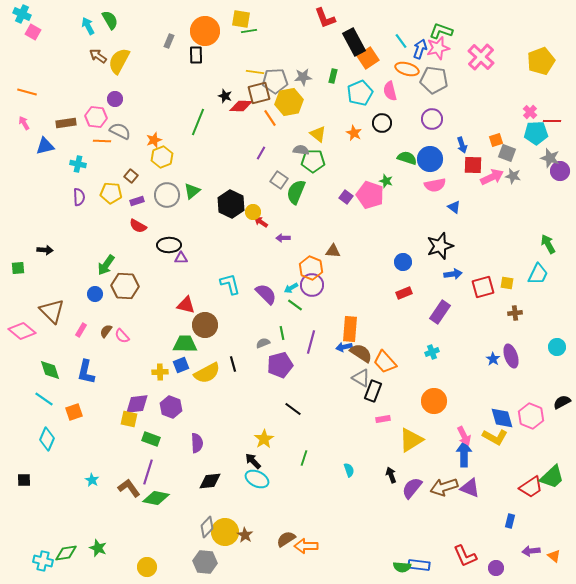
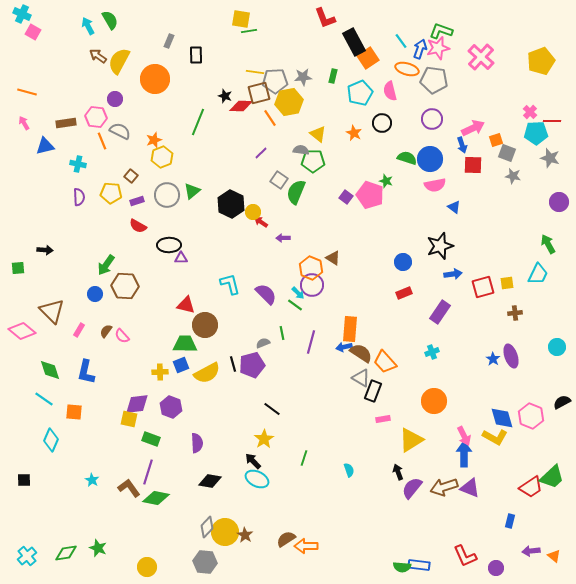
orange circle at (205, 31): moved 50 px left, 48 px down
orange line at (102, 141): rotated 66 degrees clockwise
purple line at (261, 153): rotated 16 degrees clockwise
purple circle at (560, 171): moved 1 px left, 31 px down
pink arrow at (492, 177): moved 19 px left, 49 px up
brown triangle at (333, 251): moved 7 px down; rotated 28 degrees clockwise
yellow square at (507, 283): rotated 16 degrees counterclockwise
cyan arrow at (291, 288): moved 7 px right, 5 px down; rotated 104 degrees counterclockwise
pink rectangle at (81, 330): moved 2 px left
purple pentagon at (280, 365): moved 28 px left
black line at (293, 409): moved 21 px left
orange square at (74, 412): rotated 24 degrees clockwise
cyan diamond at (47, 439): moved 4 px right, 1 px down
black arrow at (391, 475): moved 7 px right, 3 px up
black diamond at (210, 481): rotated 15 degrees clockwise
cyan cross at (43, 561): moved 16 px left, 5 px up; rotated 36 degrees clockwise
